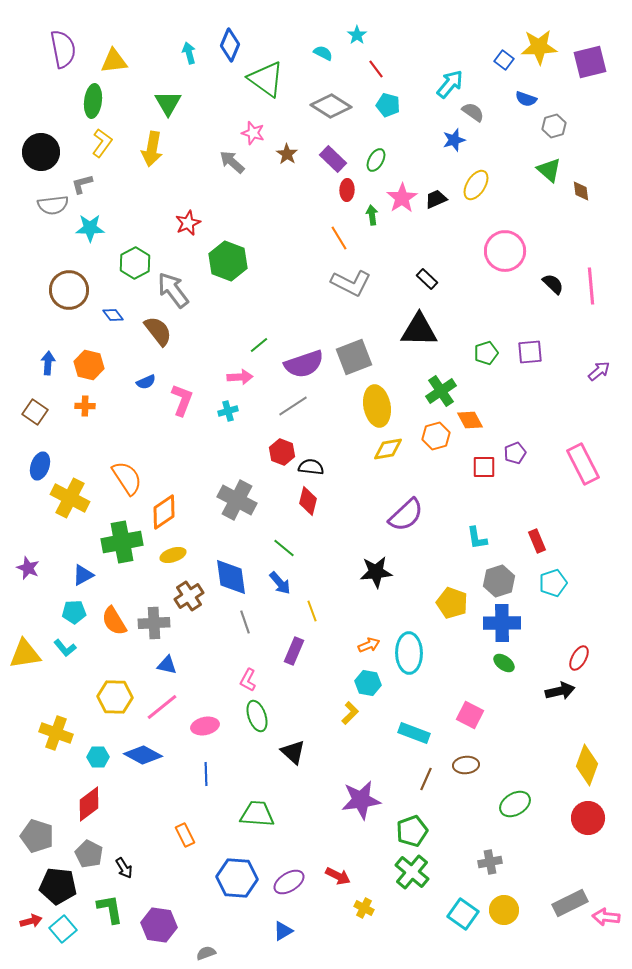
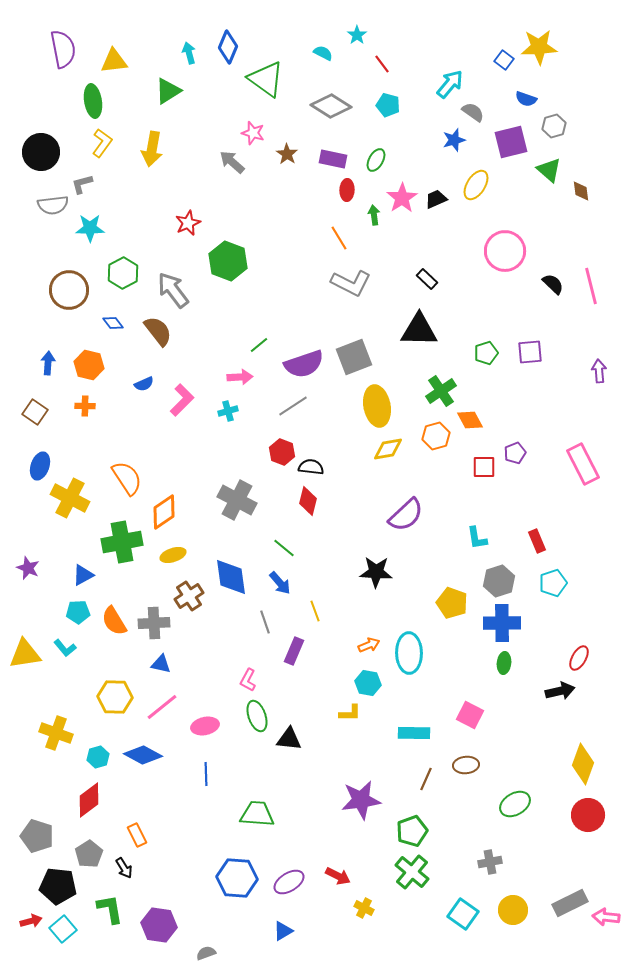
blue diamond at (230, 45): moved 2 px left, 2 px down
purple square at (590, 62): moved 79 px left, 80 px down
red line at (376, 69): moved 6 px right, 5 px up
green ellipse at (93, 101): rotated 16 degrees counterclockwise
green triangle at (168, 103): moved 12 px up; rotated 28 degrees clockwise
purple rectangle at (333, 159): rotated 32 degrees counterclockwise
green arrow at (372, 215): moved 2 px right
green hexagon at (135, 263): moved 12 px left, 10 px down
pink line at (591, 286): rotated 9 degrees counterclockwise
blue diamond at (113, 315): moved 8 px down
purple arrow at (599, 371): rotated 55 degrees counterclockwise
blue semicircle at (146, 382): moved 2 px left, 2 px down
pink L-shape at (182, 400): rotated 24 degrees clockwise
black star at (376, 572): rotated 8 degrees clockwise
yellow line at (312, 611): moved 3 px right
cyan pentagon at (74, 612): moved 4 px right
gray line at (245, 622): moved 20 px right
green ellipse at (504, 663): rotated 60 degrees clockwise
blue triangle at (167, 665): moved 6 px left, 1 px up
yellow L-shape at (350, 713): rotated 45 degrees clockwise
cyan rectangle at (414, 733): rotated 20 degrees counterclockwise
black triangle at (293, 752): moved 4 px left, 13 px up; rotated 36 degrees counterclockwise
cyan hexagon at (98, 757): rotated 15 degrees counterclockwise
yellow diamond at (587, 765): moved 4 px left, 1 px up
red diamond at (89, 804): moved 4 px up
red circle at (588, 818): moved 3 px up
orange rectangle at (185, 835): moved 48 px left
gray pentagon at (89, 854): rotated 12 degrees clockwise
yellow circle at (504, 910): moved 9 px right
